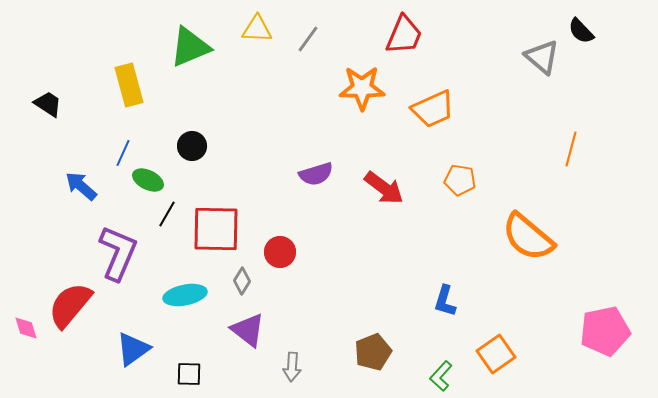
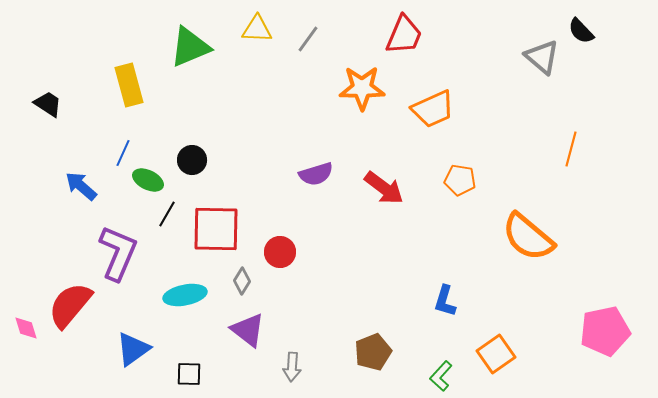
black circle: moved 14 px down
